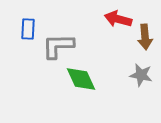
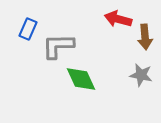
blue rectangle: rotated 20 degrees clockwise
